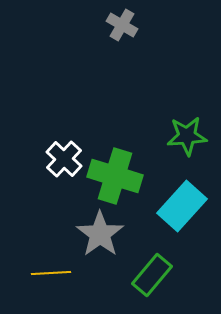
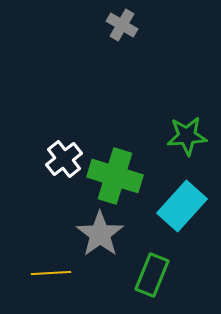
white cross: rotated 9 degrees clockwise
green rectangle: rotated 18 degrees counterclockwise
